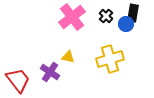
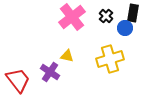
blue circle: moved 1 px left, 4 px down
yellow triangle: moved 1 px left, 1 px up
